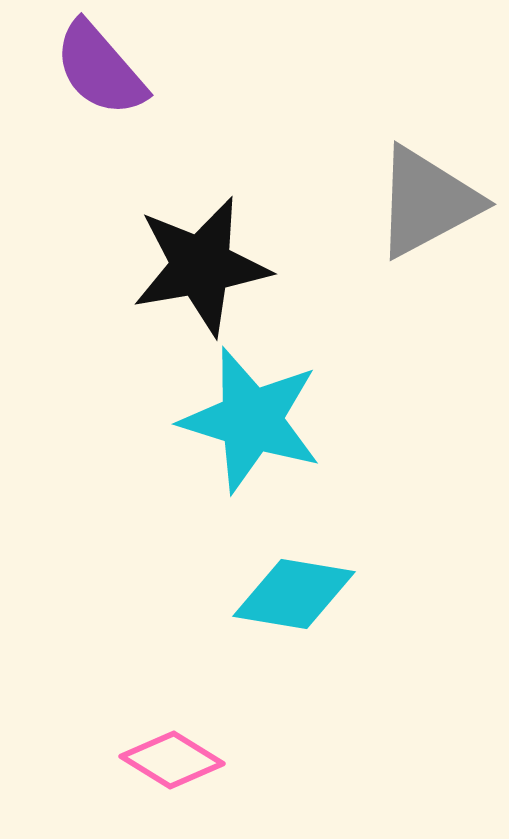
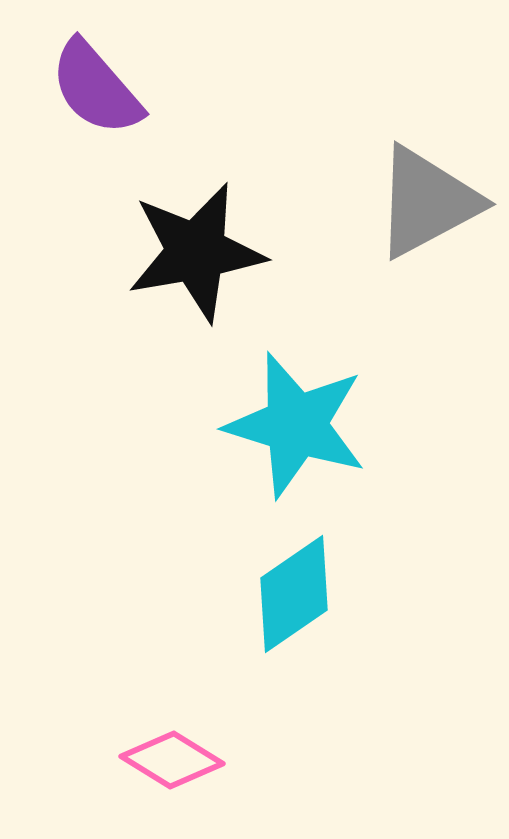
purple semicircle: moved 4 px left, 19 px down
black star: moved 5 px left, 14 px up
cyan star: moved 45 px right, 5 px down
cyan diamond: rotated 44 degrees counterclockwise
